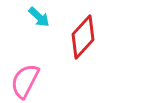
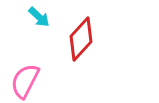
red diamond: moved 2 px left, 2 px down
